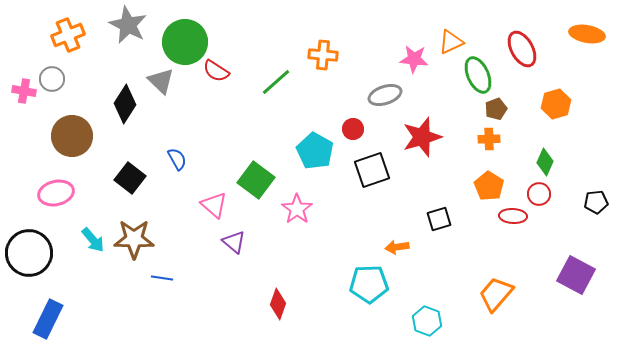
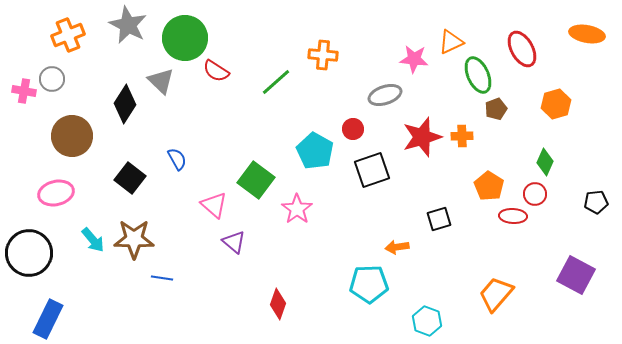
green circle at (185, 42): moved 4 px up
orange cross at (489, 139): moved 27 px left, 3 px up
red circle at (539, 194): moved 4 px left
